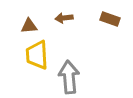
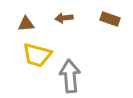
brown triangle: moved 3 px left, 2 px up
yellow trapezoid: rotated 72 degrees counterclockwise
gray arrow: moved 1 px right, 1 px up
